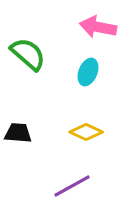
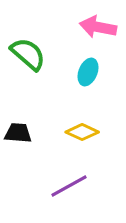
yellow diamond: moved 4 px left
purple line: moved 3 px left
